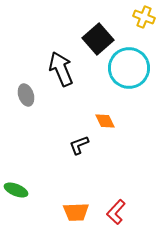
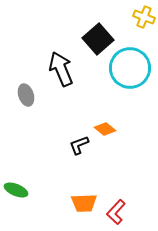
cyan circle: moved 1 px right
orange diamond: moved 8 px down; rotated 25 degrees counterclockwise
orange trapezoid: moved 8 px right, 9 px up
